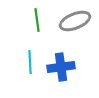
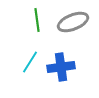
gray ellipse: moved 2 px left, 1 px down
cyan line: rotated 35 degrees clockwise
